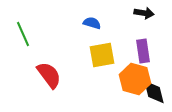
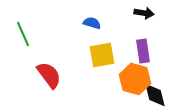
black diamond: moved 1 px right, 3 px down
